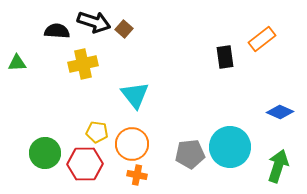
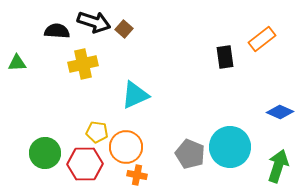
cyan triangle: rotated 44 degrees clockwise
orange circle: moved 6 px left, 3 px down
gray pentagon: rotated 28 degrees clockwise
